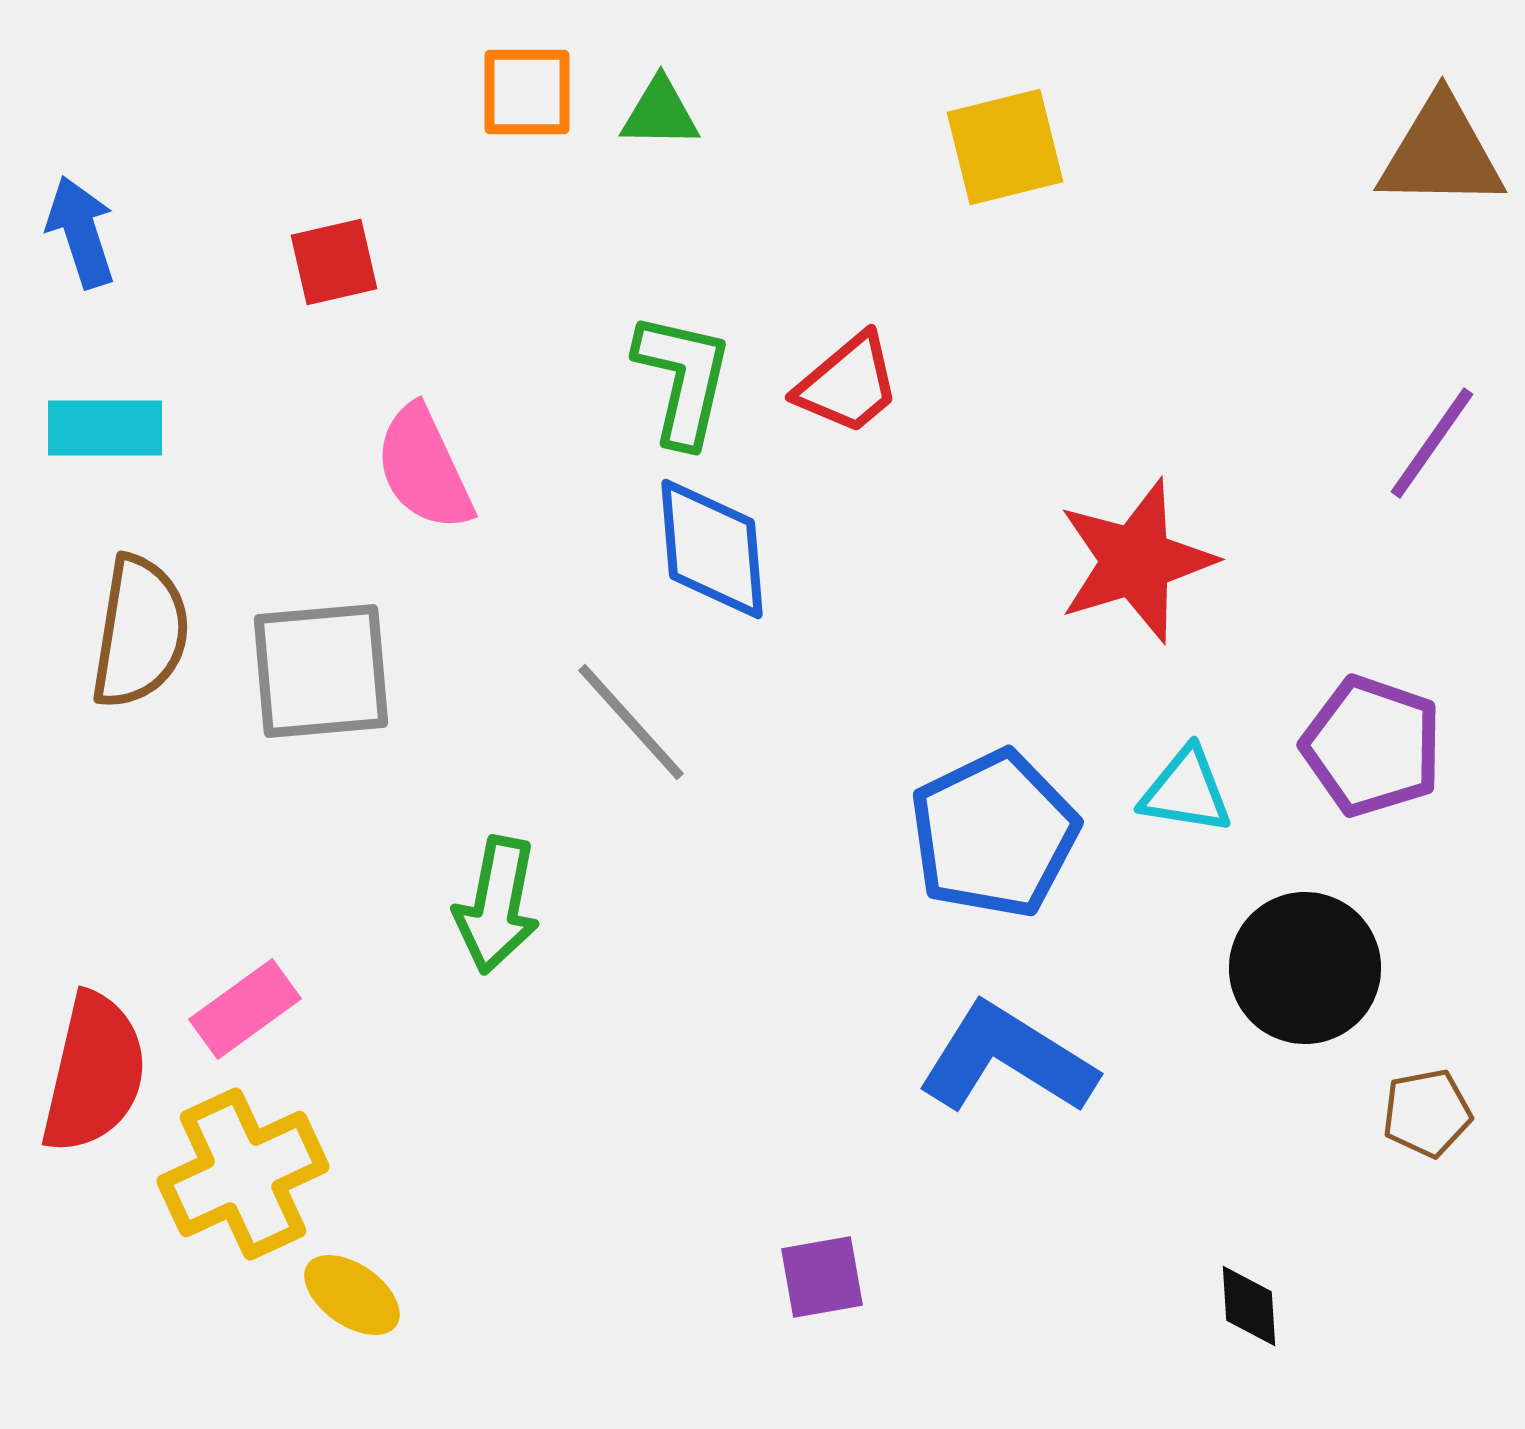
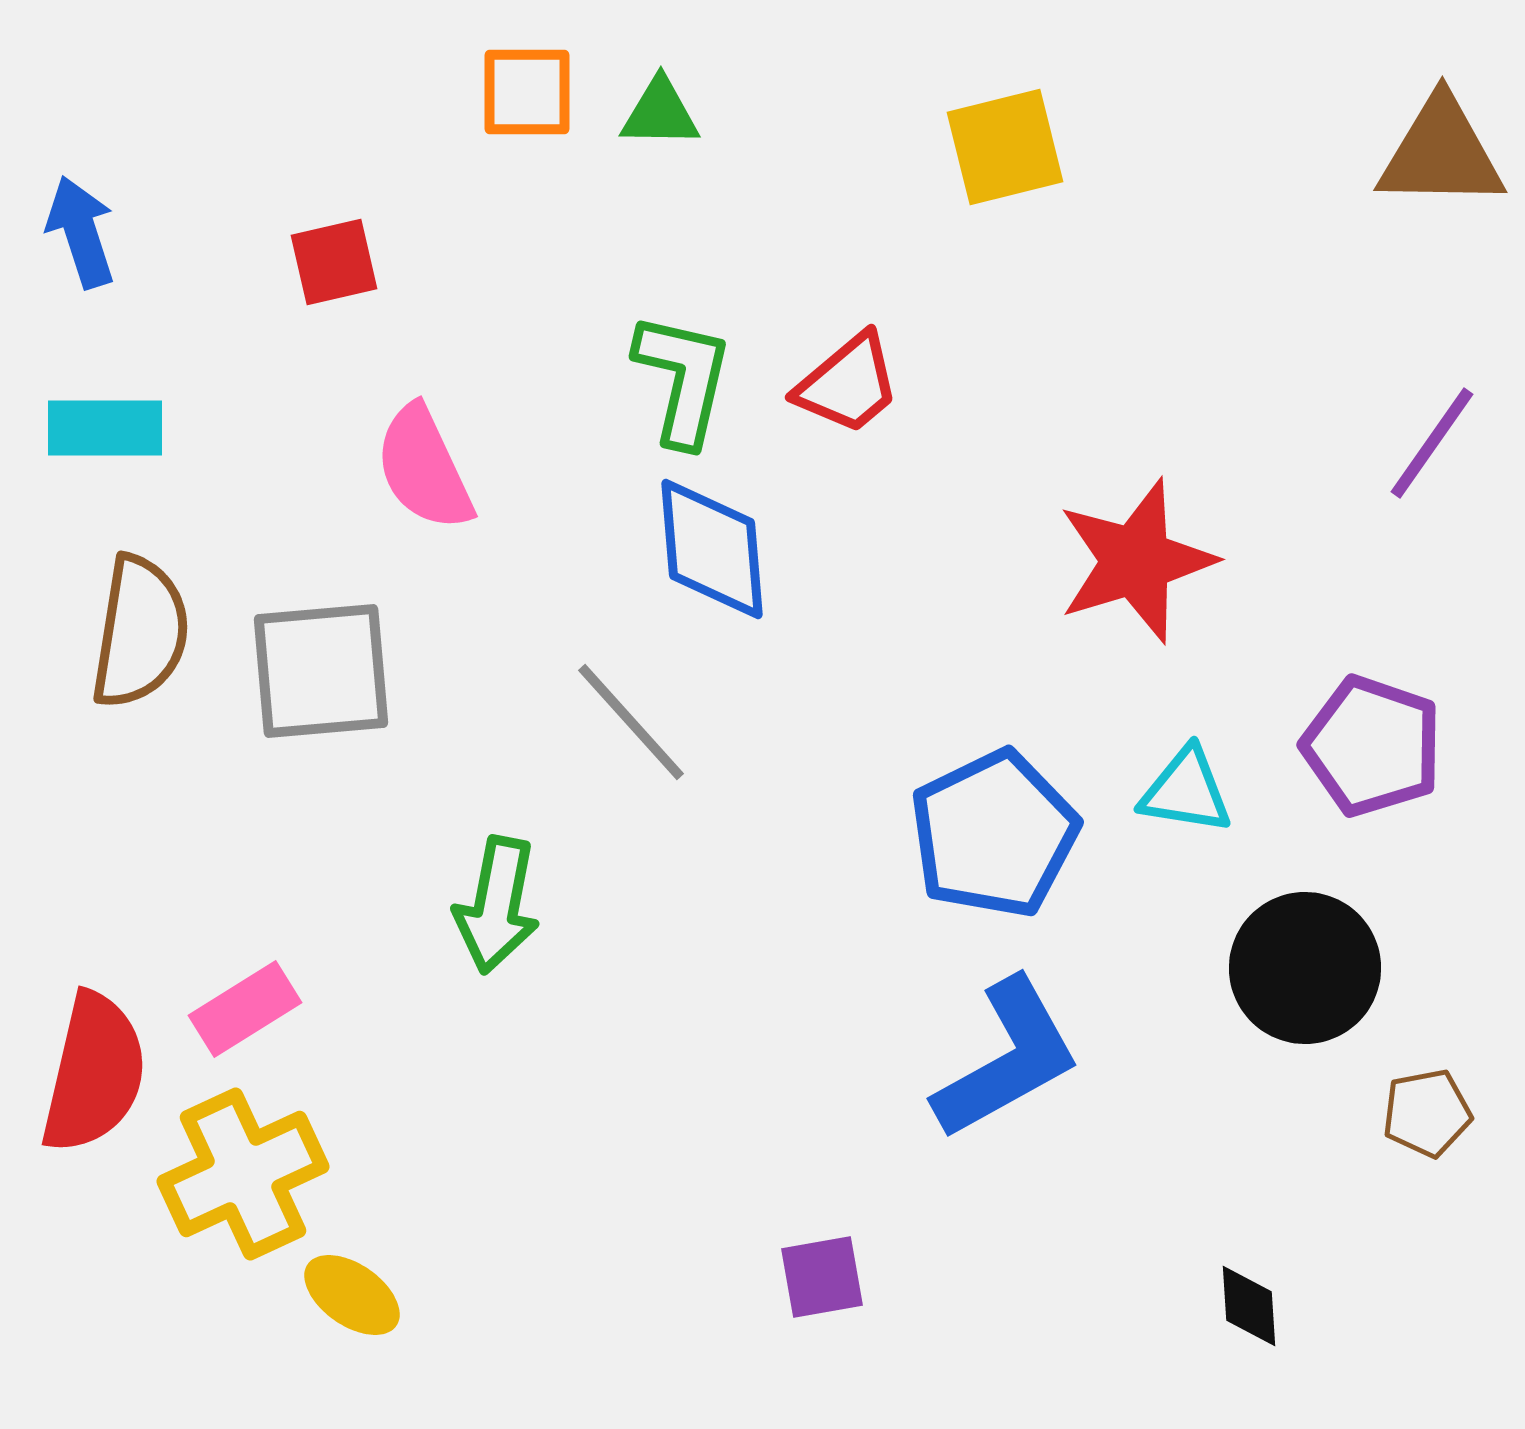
pink rectangle: rotated 4 degrees clockwise
blue L-shape: rotated 119 degrees clockwise
